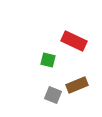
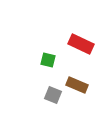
red rectangle: moved 7 px right, 3 px down
brown rectangle: rotated 45 degrees clockwise
